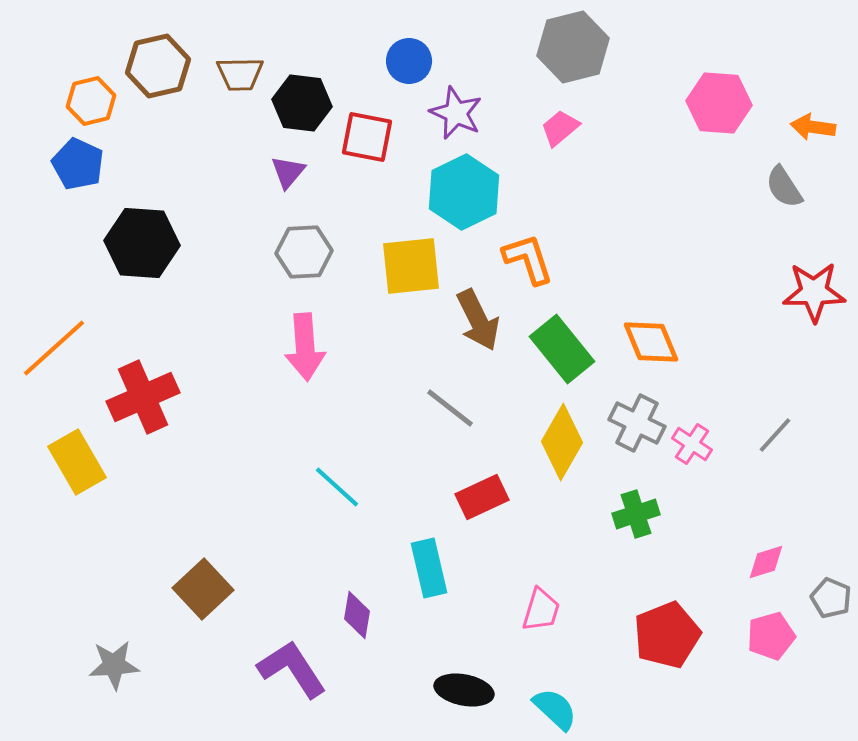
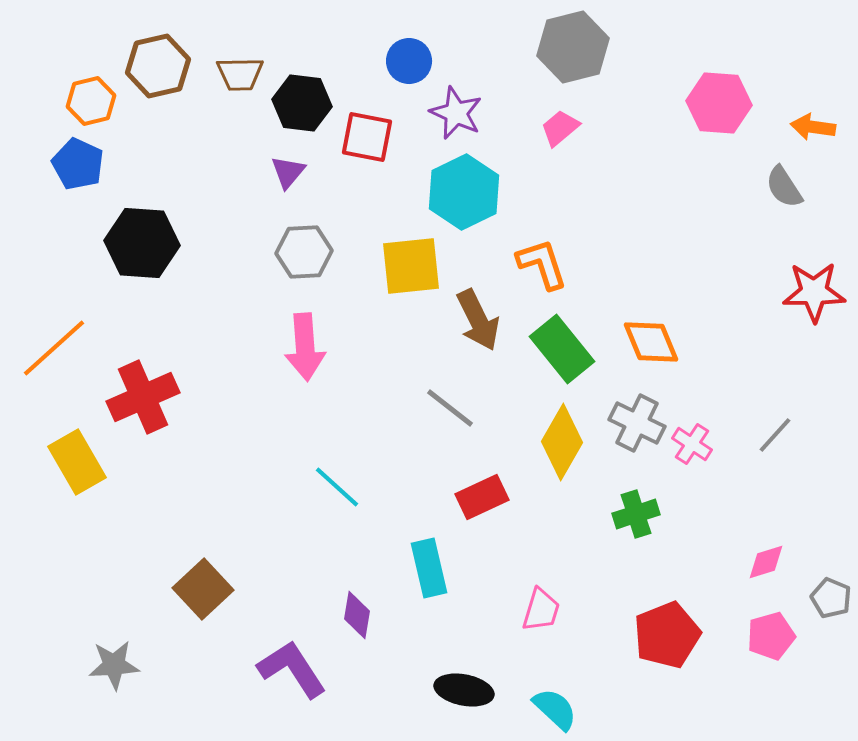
orange L-shape at (528, 259): moved 14 px right, 5 px down
